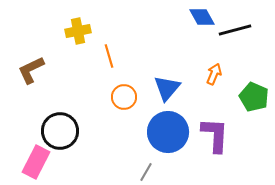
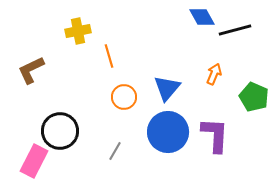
pink rectangle: moved 2 px left, 1 px up
gray line: moved 31 px left, 21 px up
